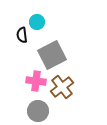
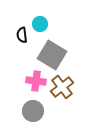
cyan circle: moved 3 px right, 2 px down
gray square: rotated 32 degrees counterclockwise
gray circle: moved 5 px left
